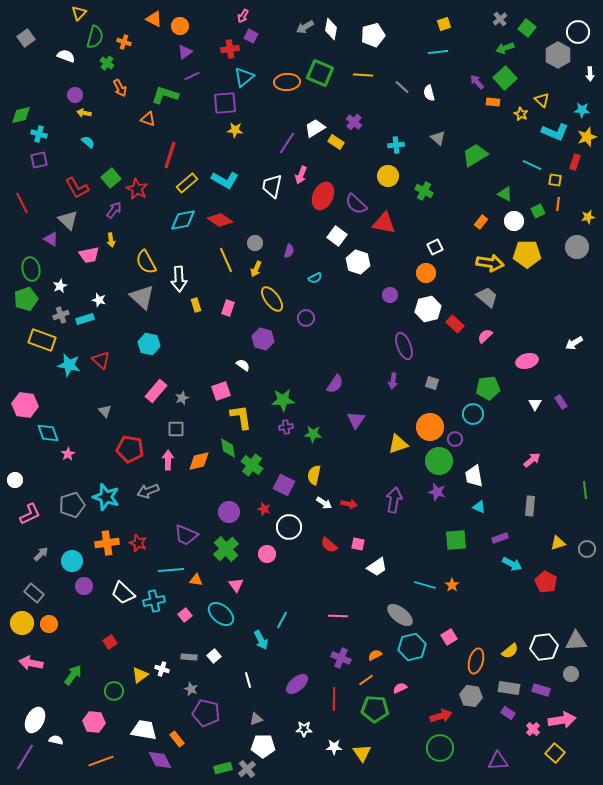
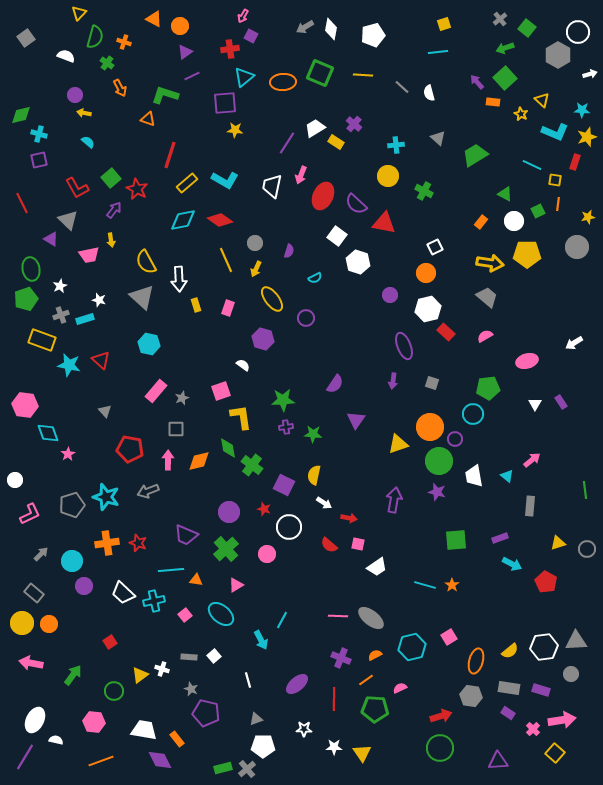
white arrow at (590, 74): rotated 104 degrees counterclockwise
orange ellipse at (287, 82): moved 4 px left
purple cross at (354, 122): moved 2 px down
red rectangle at (455, 324): moved 9 px left, 8 px down
pink semicircle at (485, 336): rotated 14 degrees clockwise
red arrow at (349, 504): moved 14 px down
cyan triangle at (479, 507): moved 28 px right, 31 px up; rotated 16 degrees clockwise
pink triangle at (236, 585): rotated 35 degrees clockwise
gray ellipse at (400, 615): moved 29 px left, 3 px down
